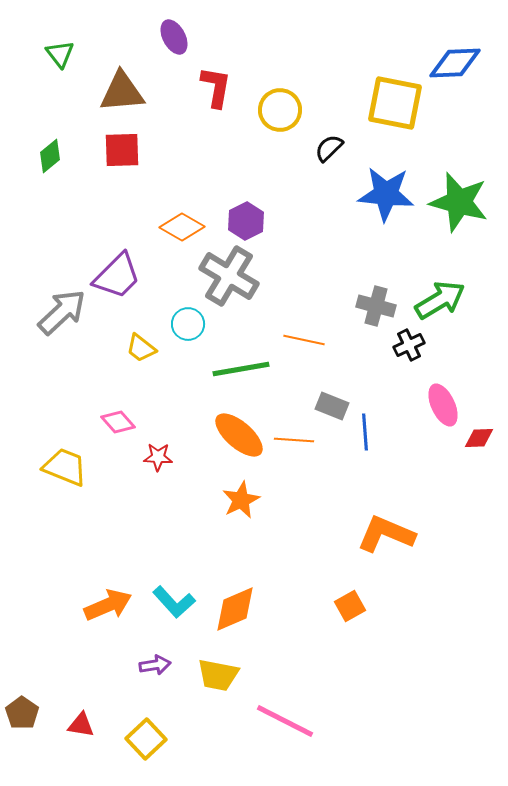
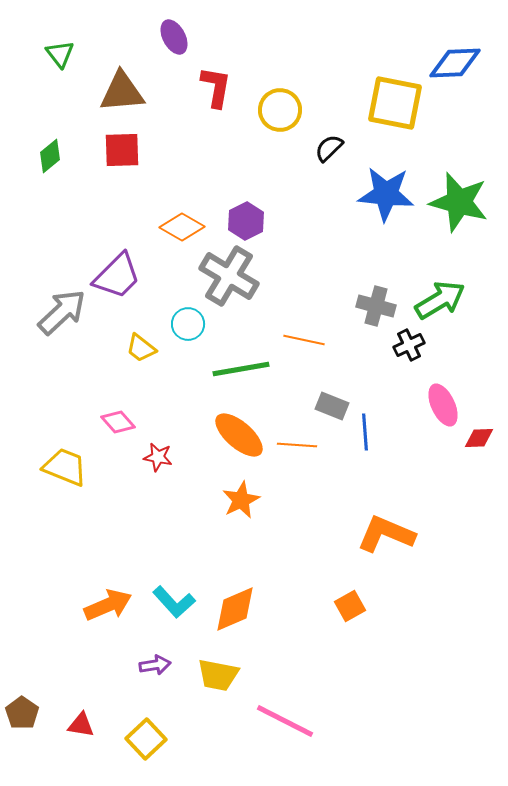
orange line at (294, 440): moved 3 px right, 5 px down
red star at (158, 457): rotated 8 degrees clockwise
